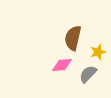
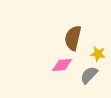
yellow star: moved 2 px down; rotated 28 degrees clockwise
gray semicircle: moved 1 px right, 1 px down
